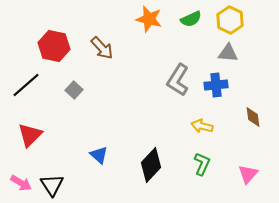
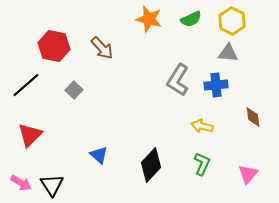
yellow hexagon: moved 2 px right, 1 px down
